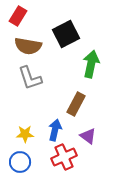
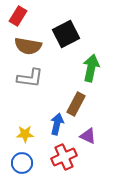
green arrow: moved 4 px down
gray L-shape: rotated 64 degrees counterclockwise
blue arrow: moved 2 px right, 6 px up
purple triangle: rotated 12 degrees counterclockwise
blue circle: moved 2 px right, 1 px down
